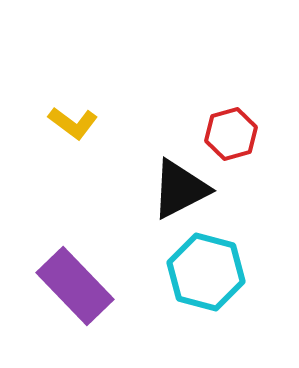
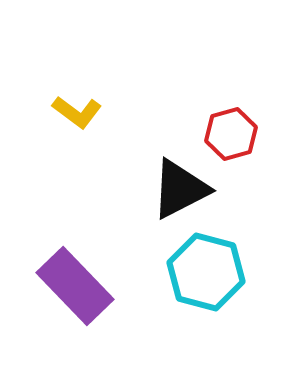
yellow L-shape: moved 4 px right, 11 px up
